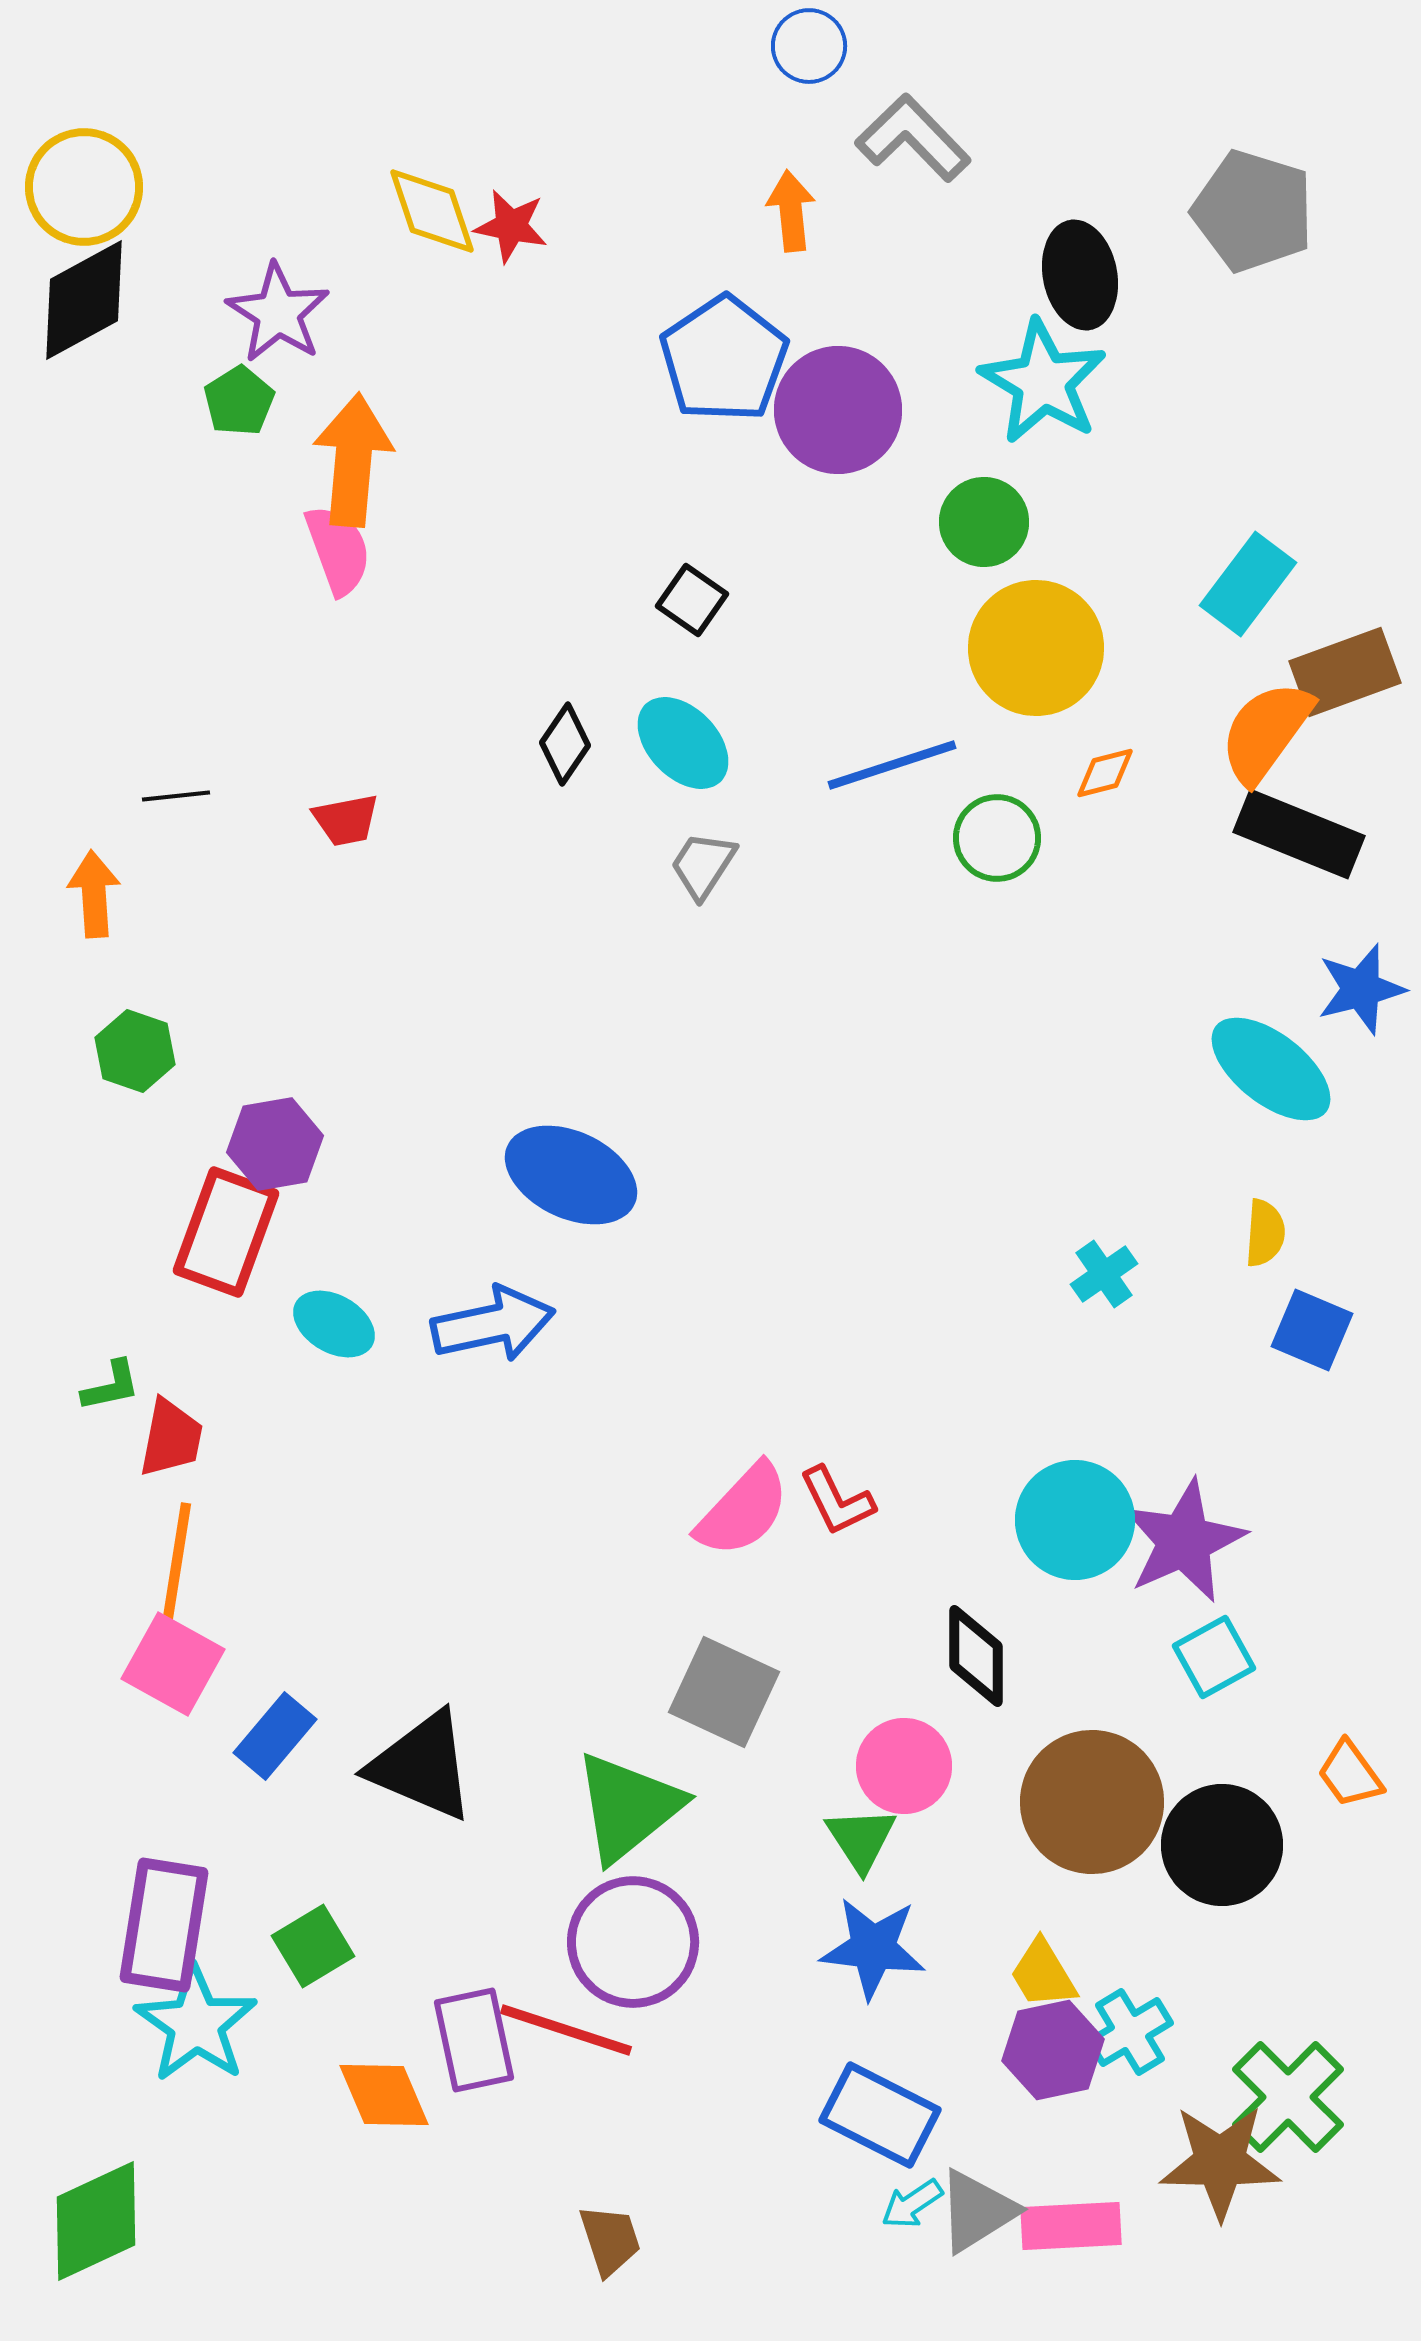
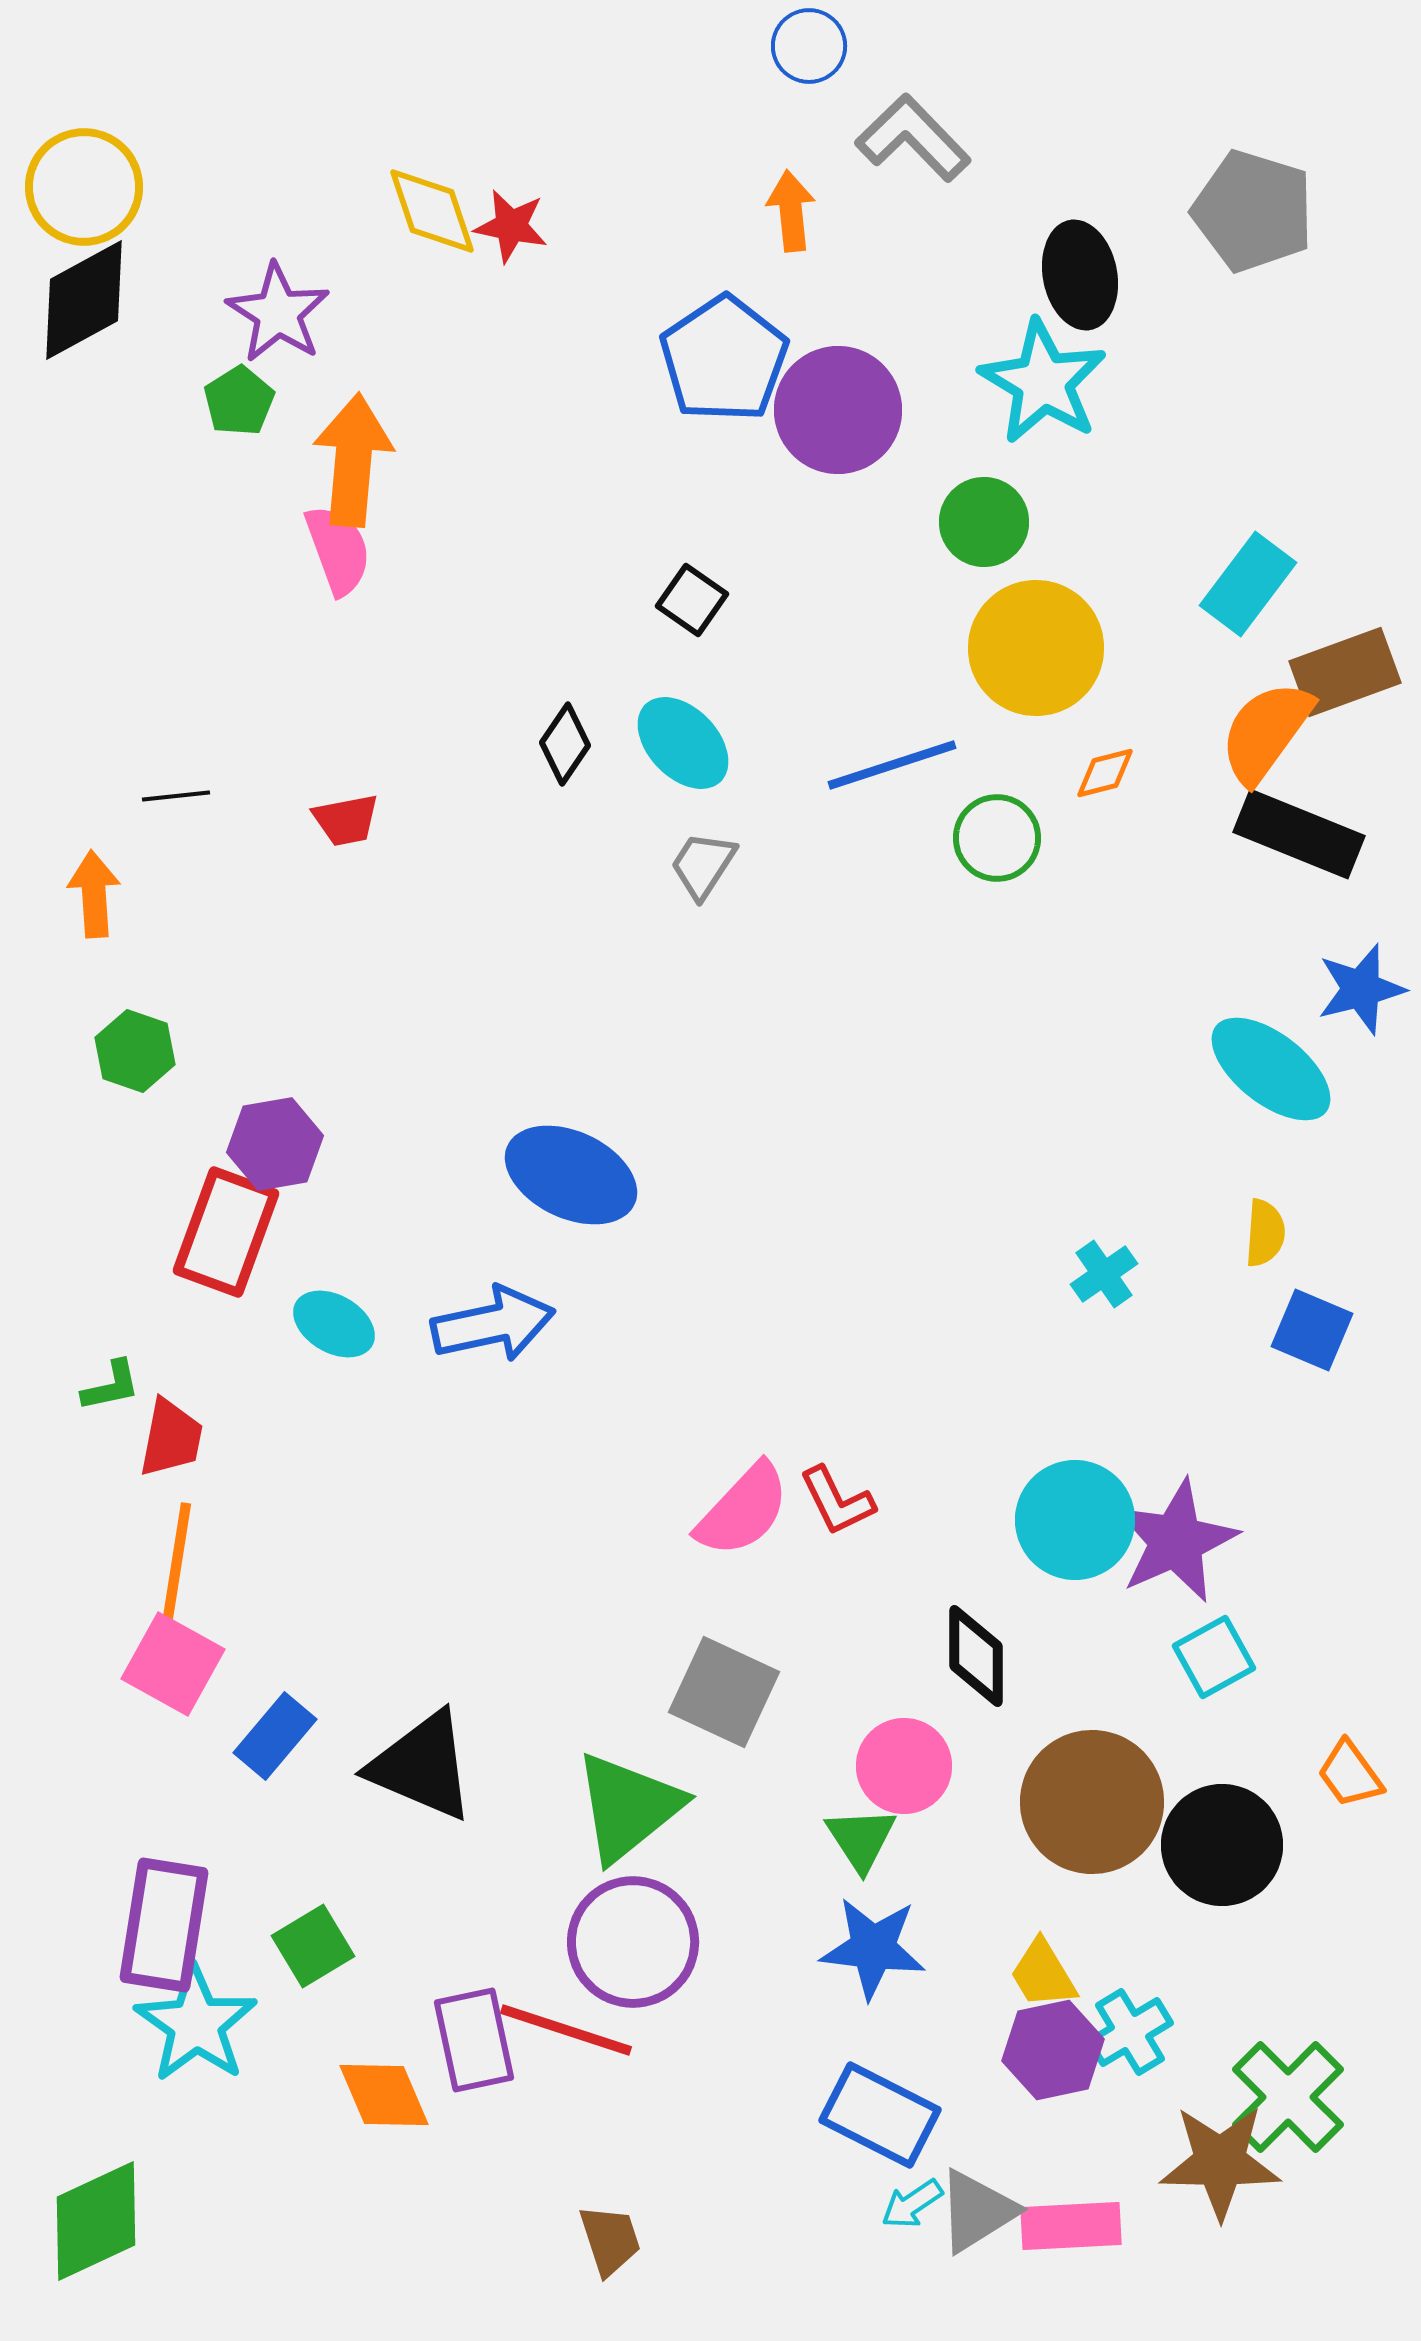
purple star at (1184, 1541): moved 8 px left
